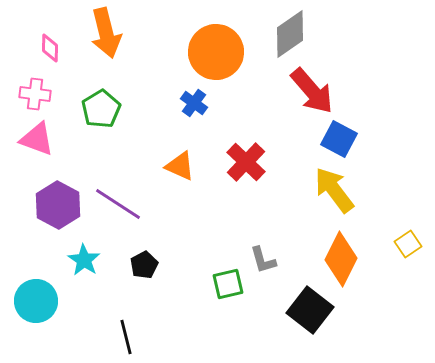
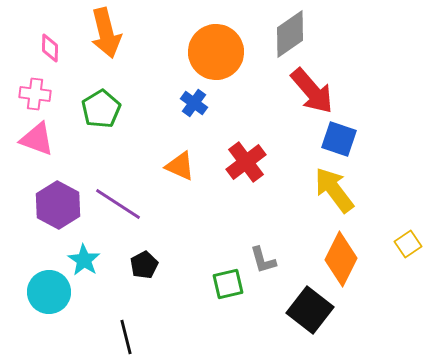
blue square: rotated 9 degrees counterclockwise
red cross: rotated 9 degrees clockwise
cyan circle: moved 13 px right, 9 px up
